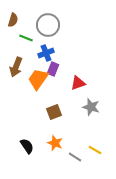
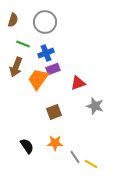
gray circle: moved 3 px left, 3 px up
green line: moved 3 px left, 6 px down
purple rectangle: rotated 48 degrees clockwise
gray star: moved 4 px right, 1 px up
orange star: rotated 21 degrees counterclockwise
yellow line: moved 4 px left, 14 px down
gray line: rotated 24 degrees clockwise
